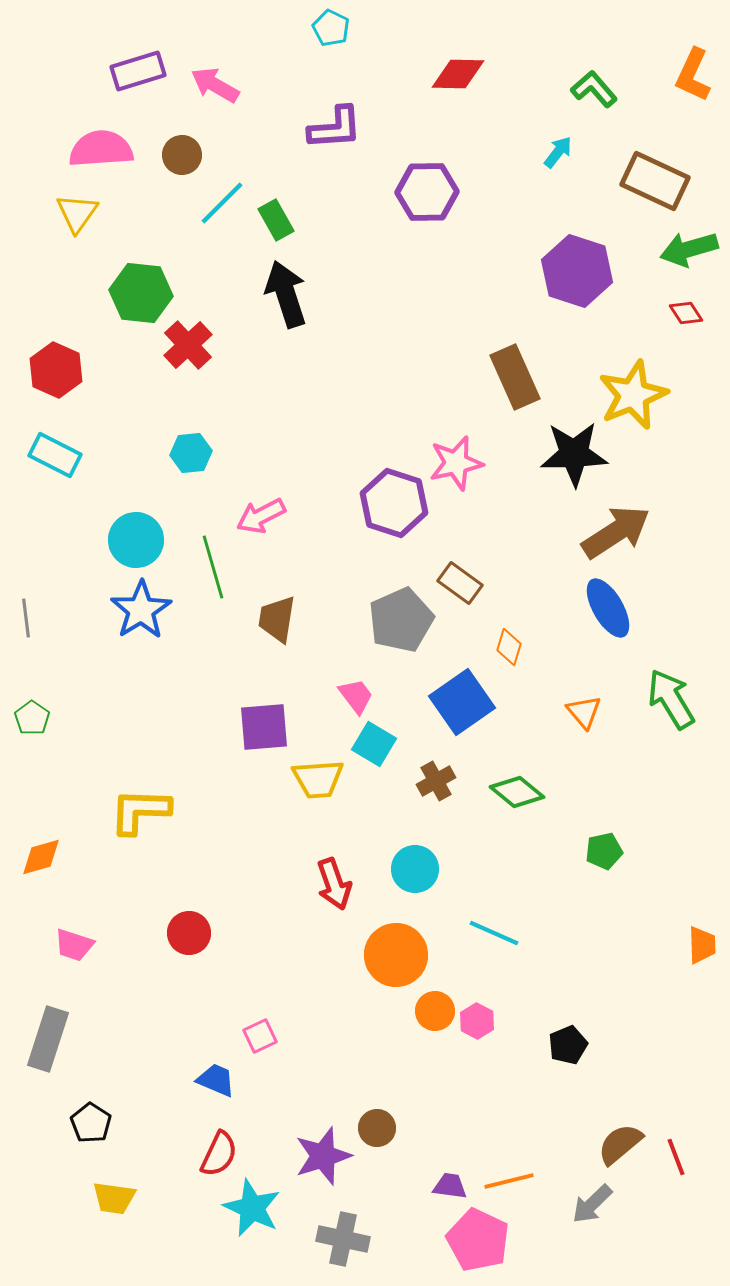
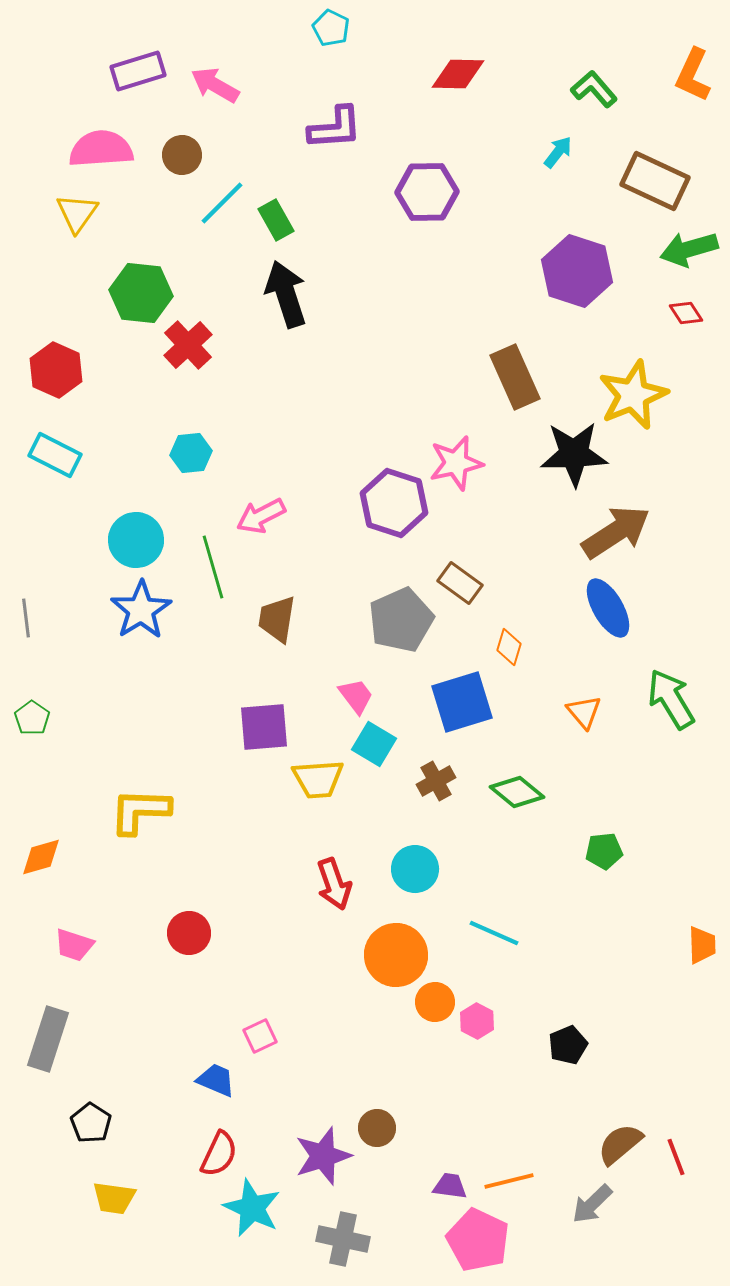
blue square at (462, 702): rotated 18 degrees clockwise
green pentagon at (604, 851): rotated 6 degrees clockwise
orange circle at (435, 1011): moved 9 px up
